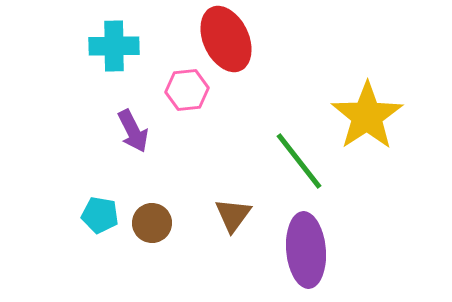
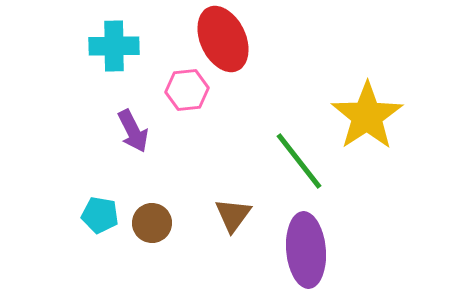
red ellipse: moved 3 px left
